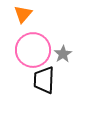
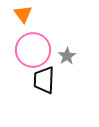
orange triangle: rotated 18 degrees counterclockwise
gray star: moved 4 px right, 2 px down
